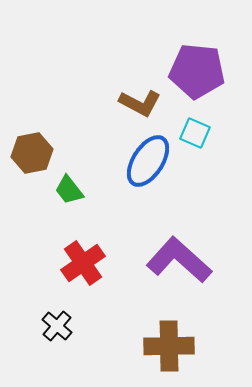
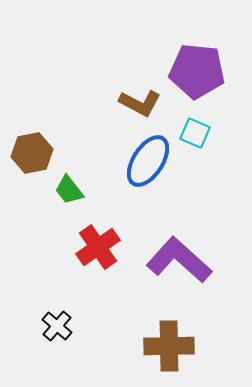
red cross: moved 15 px right, 16 px up
